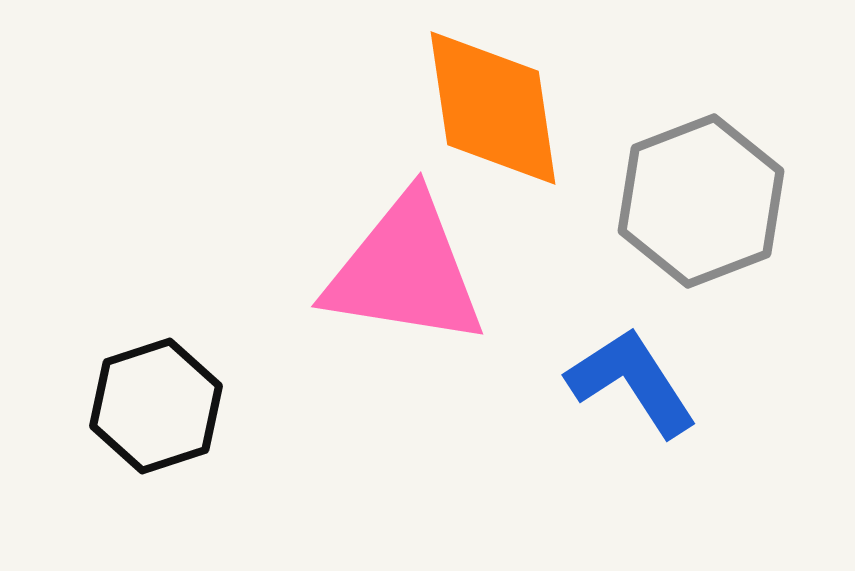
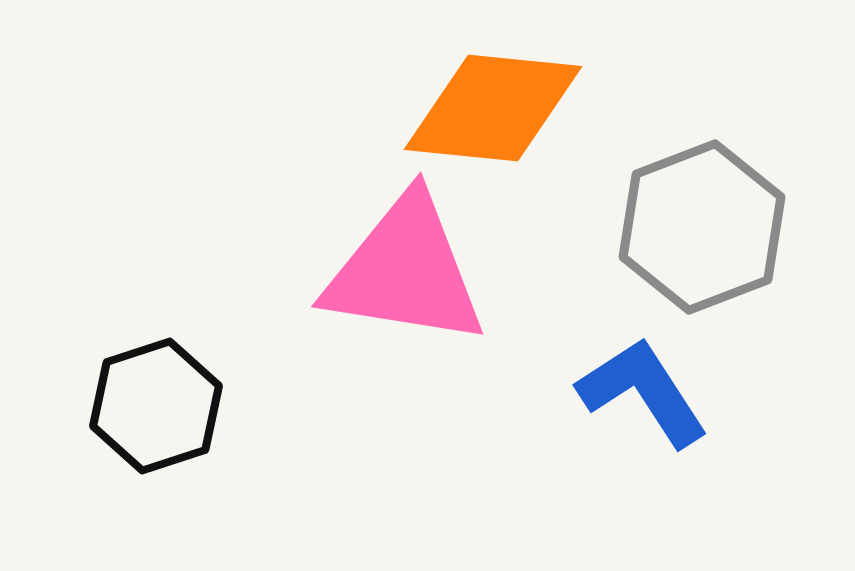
orange diamond: rotated 76 degrees counterclockwise
gray hexagon: moved 1 px right, 26 px down
blue L-shape: moved 11 px right, 10 px down
